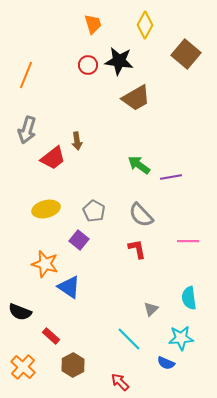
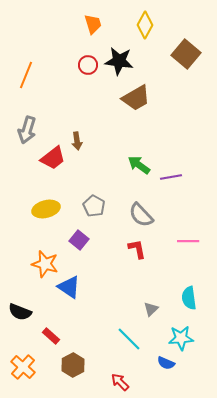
gray pentagon: moved 5 px up
